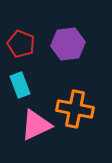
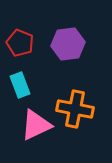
red pentagon: moved 1 px left, 1 px up
